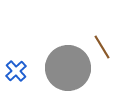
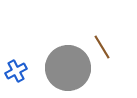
blue cross: rotated 15 degrees clockwise
